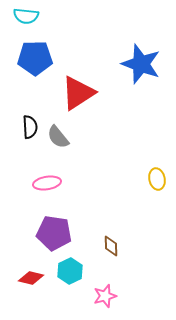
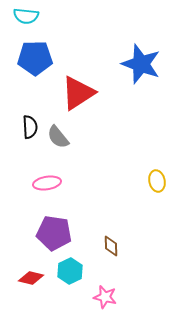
yellow ellipse: moved 2 px down
pink star: moved 1 px down; rotated 30 degrees clockwise
